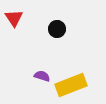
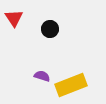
black circle: moved 7 px left
